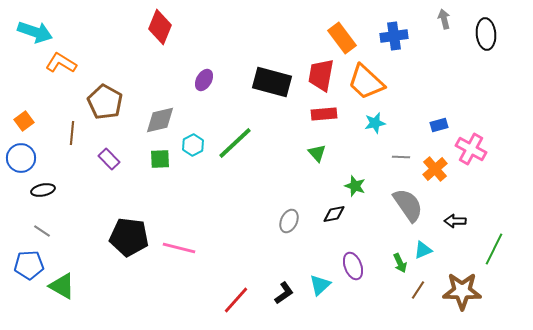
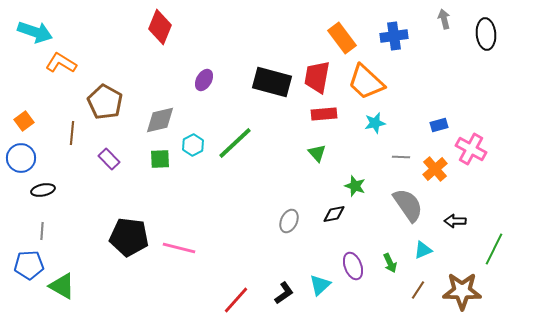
red trapezoid at (321, 75): moved 4 px left, 2 px down
gray line at (42, 231): rotated 60 degrees clockwise
green arrow at (400, 263): moved 10 px left
